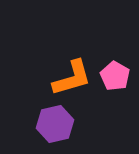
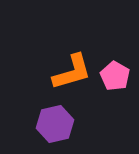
orange L-shape: moved 6 px up
